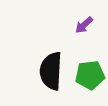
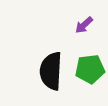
green pentagon: moved 6 px up
